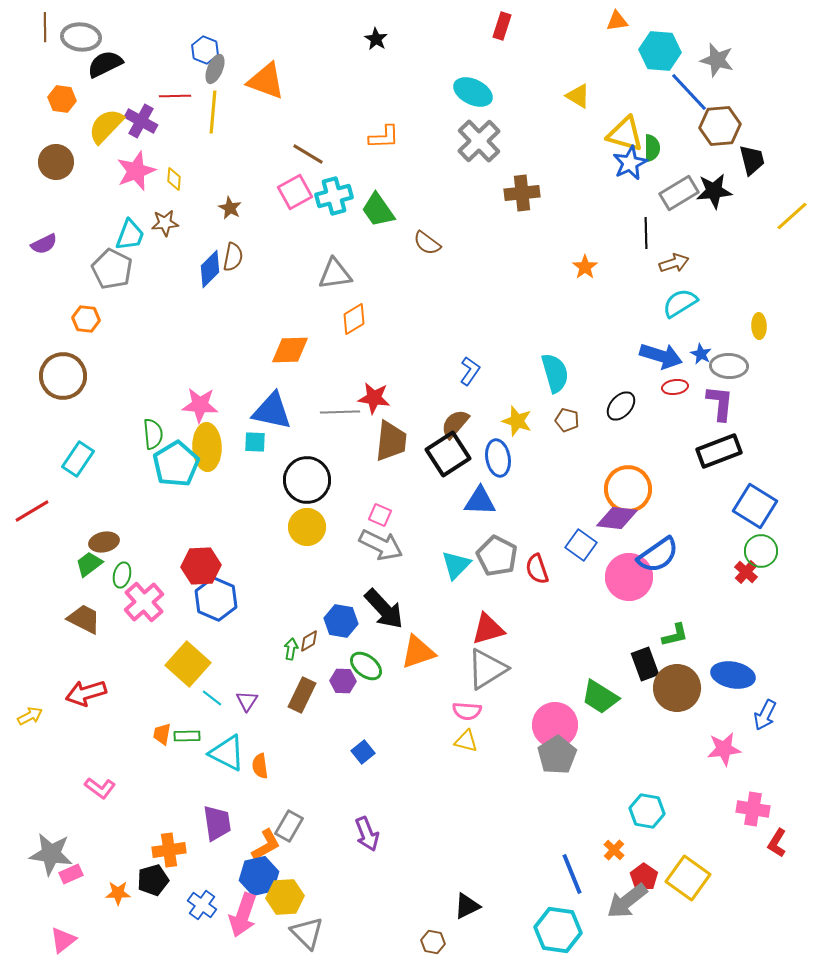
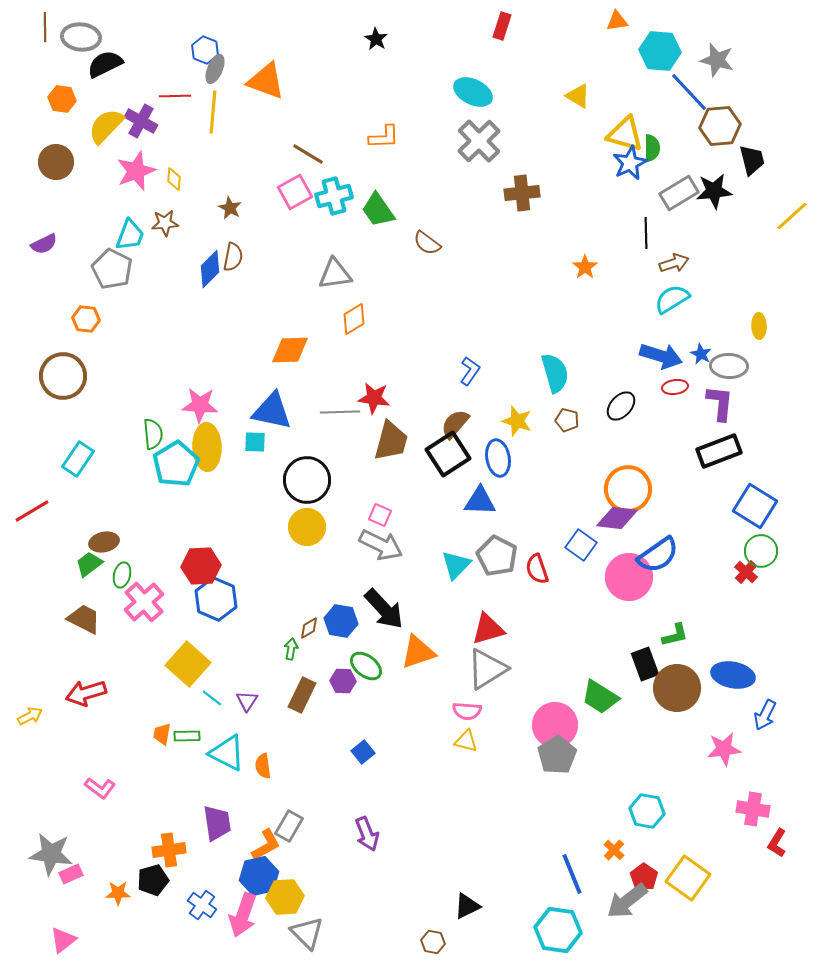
cyan semicircle at (680, 303): moved 8 px left, 4 px up
brown trapezoid at (391, 441): rotated 9 degrees clockwise
brown diamond at (309, 641): moved 13 px up
orange semicircle at (260, 766): moved 3 px right
